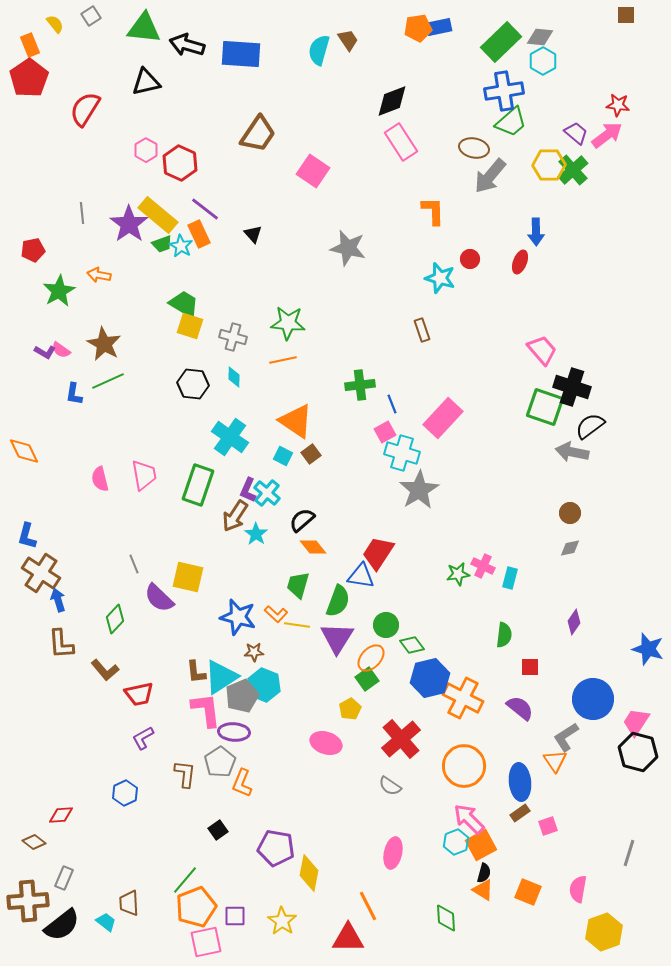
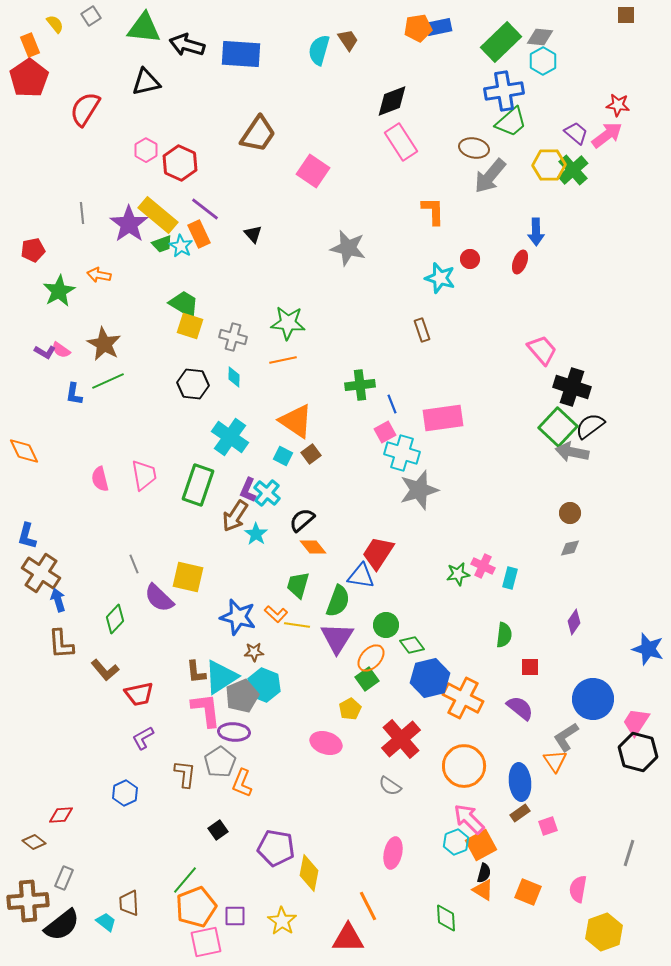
green square at (545, 407): moved 13 px right, 20 px down; rotated 24 degrees clockwise
pink rectangle at (443, 418): rotated 39 degrees clockwise
gray star at (419, 490): rotated 15 degrees clockwise
